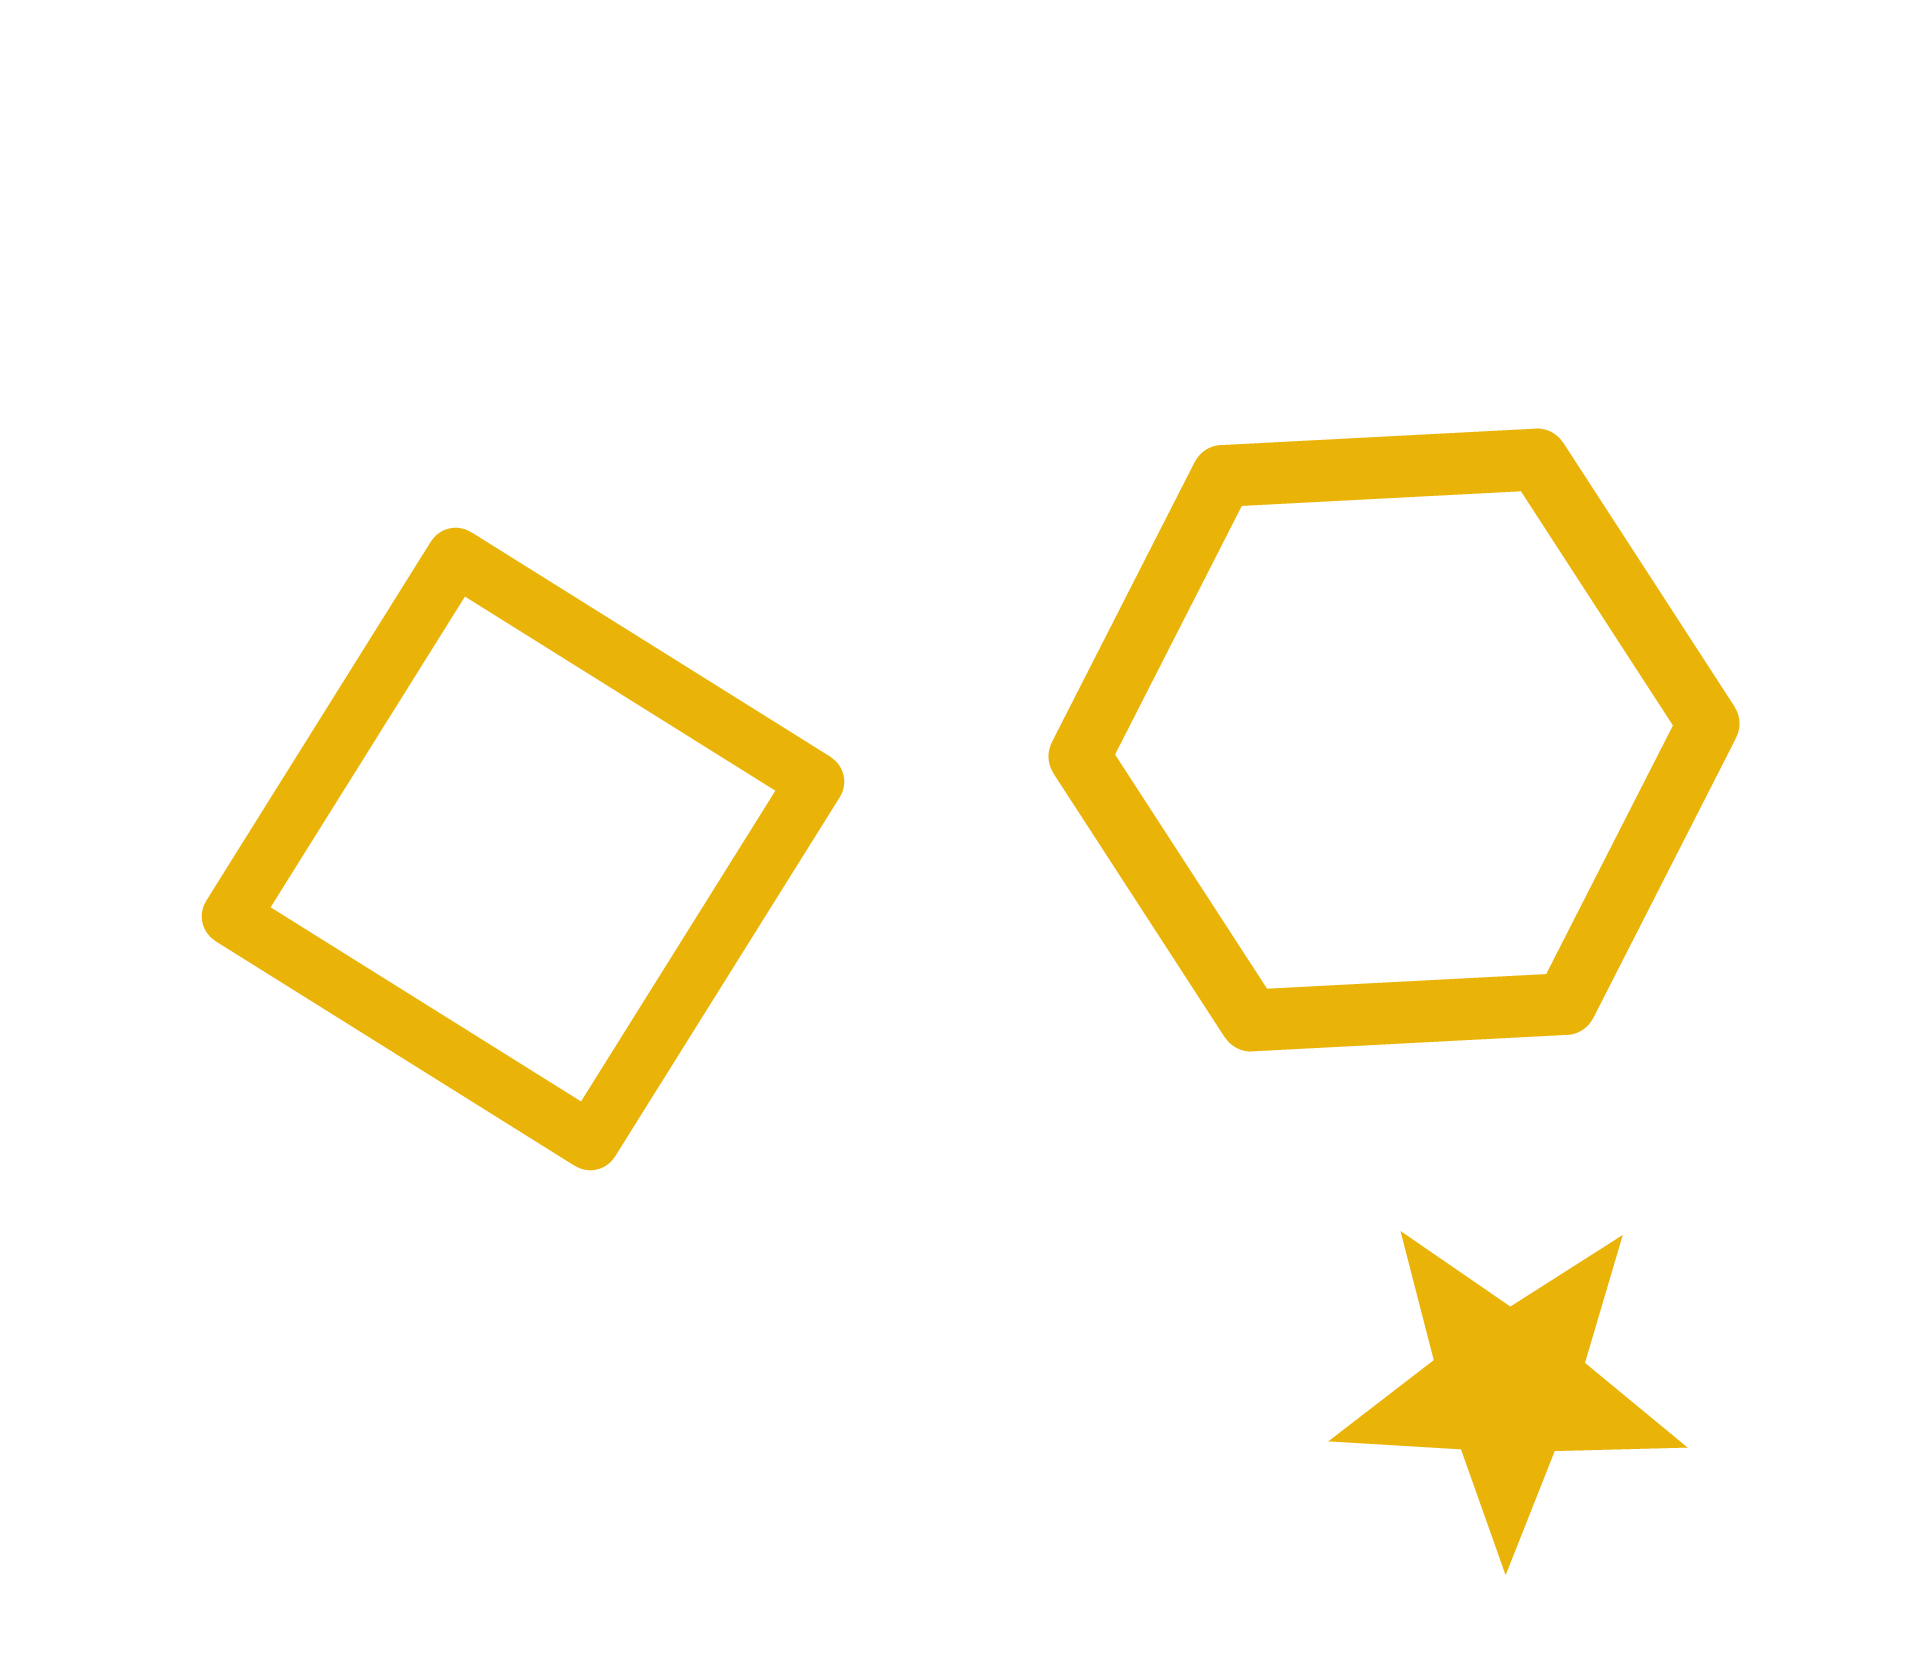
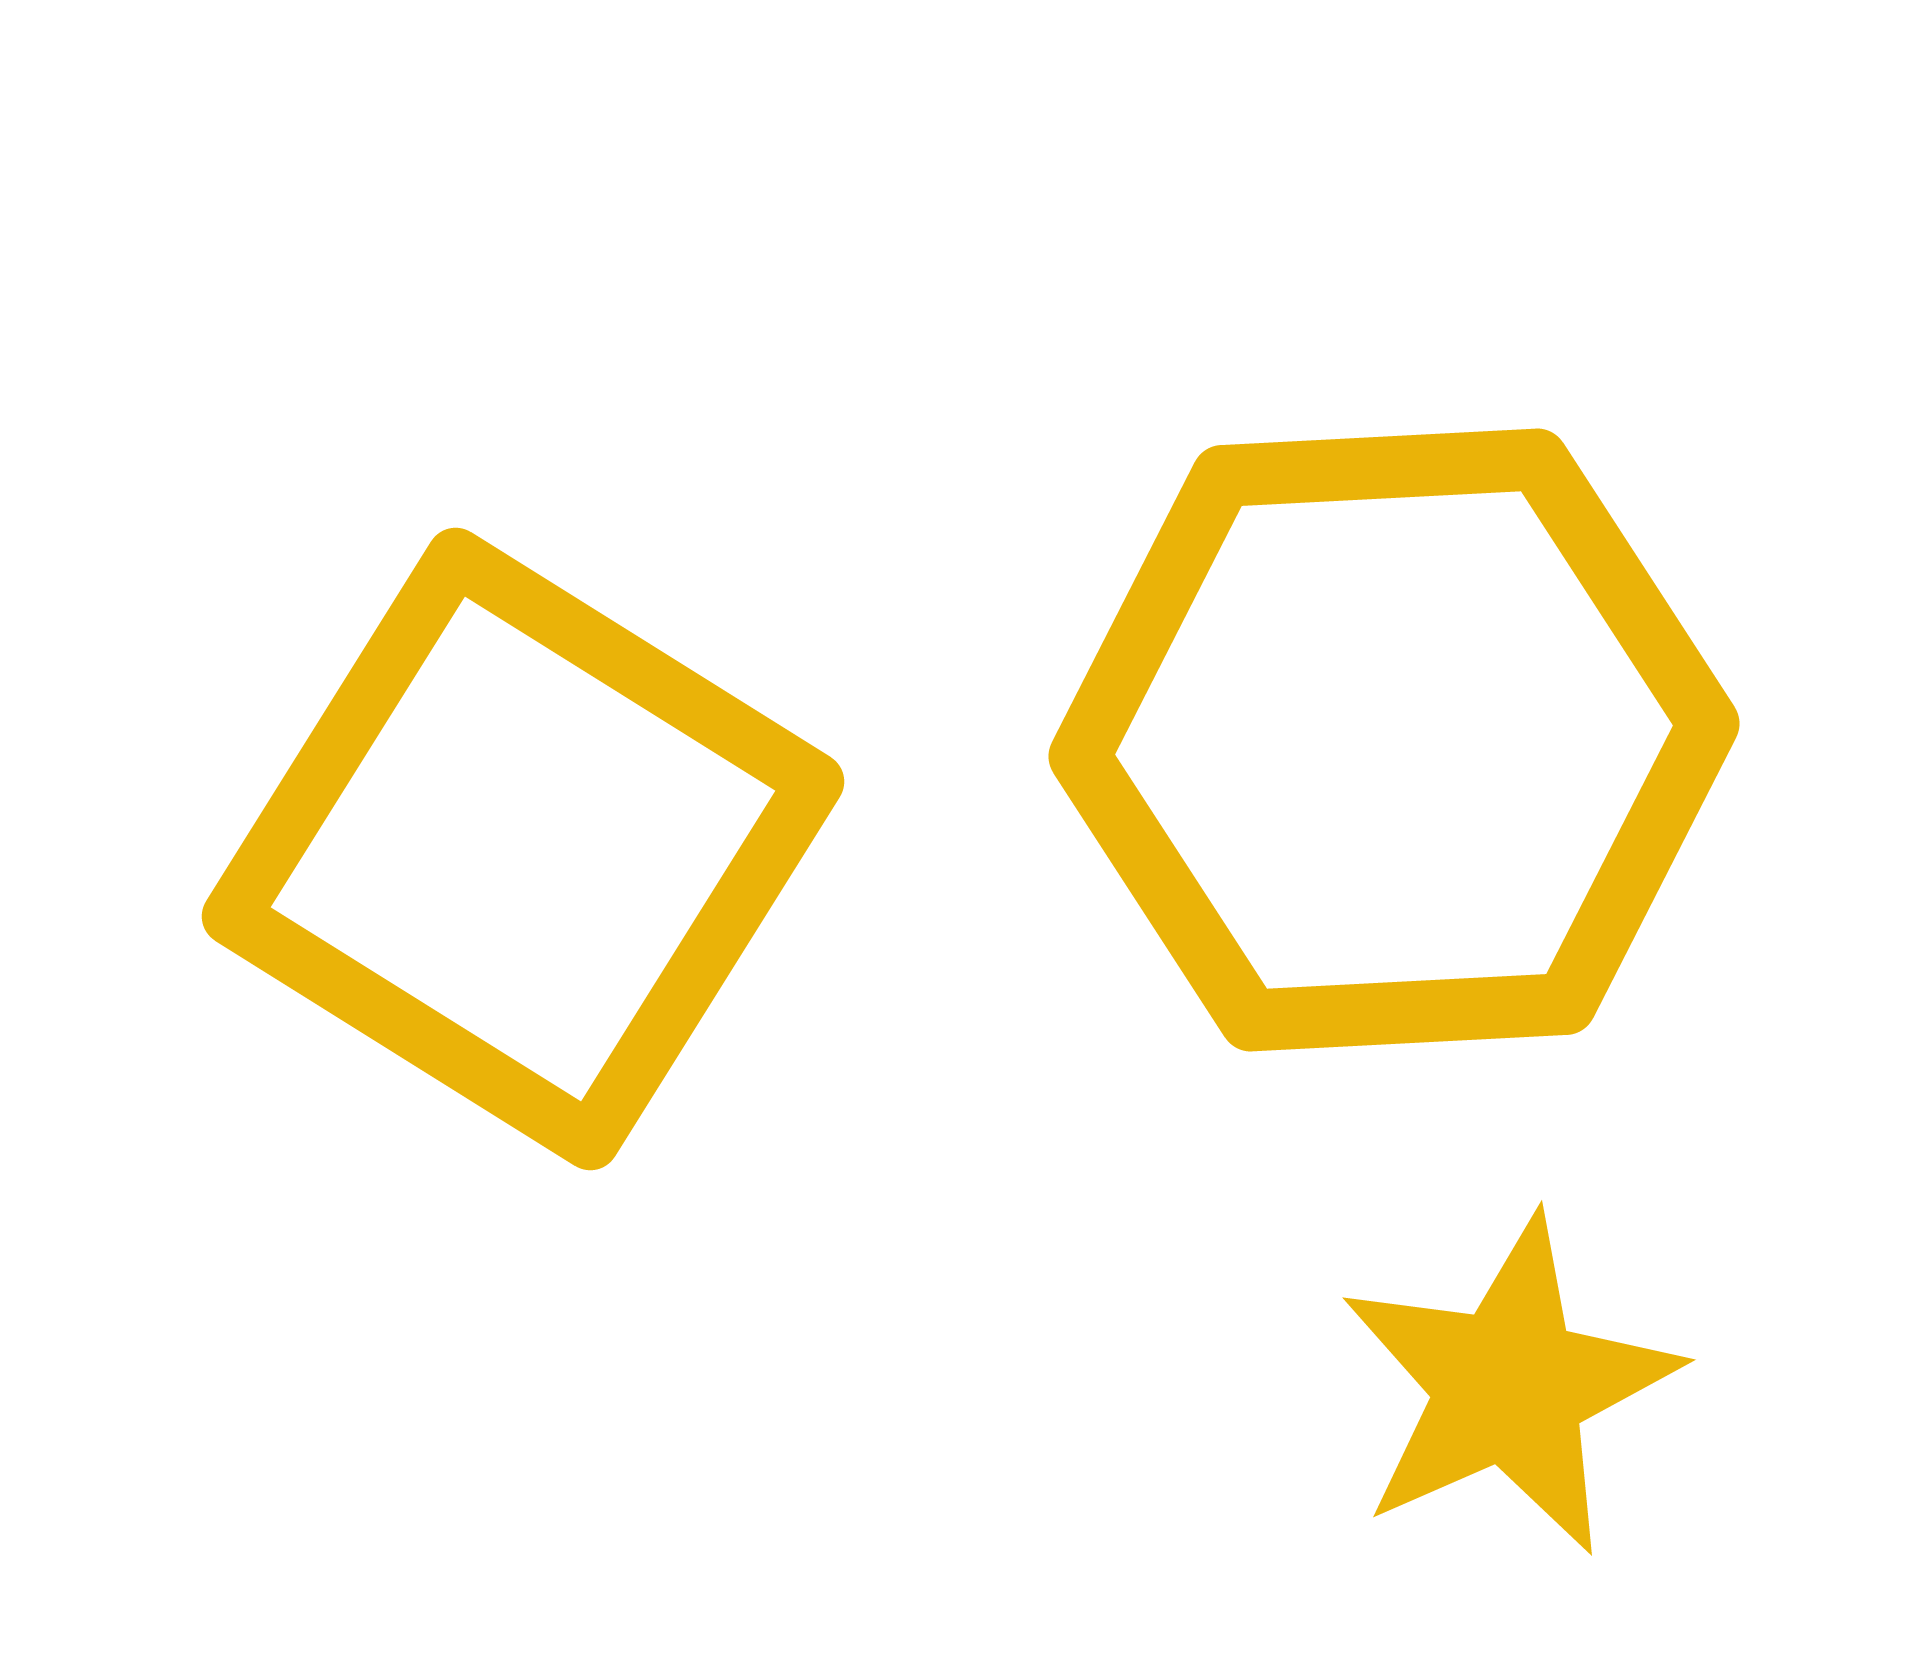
yellow star: rotated 27 degrees counterclockwise
